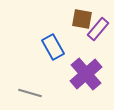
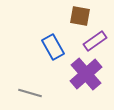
brown square: moved 2 px left, 3 px up
purple rectangle: moved 3 px left, 12 px down; rotated 15 degrees clockwise
